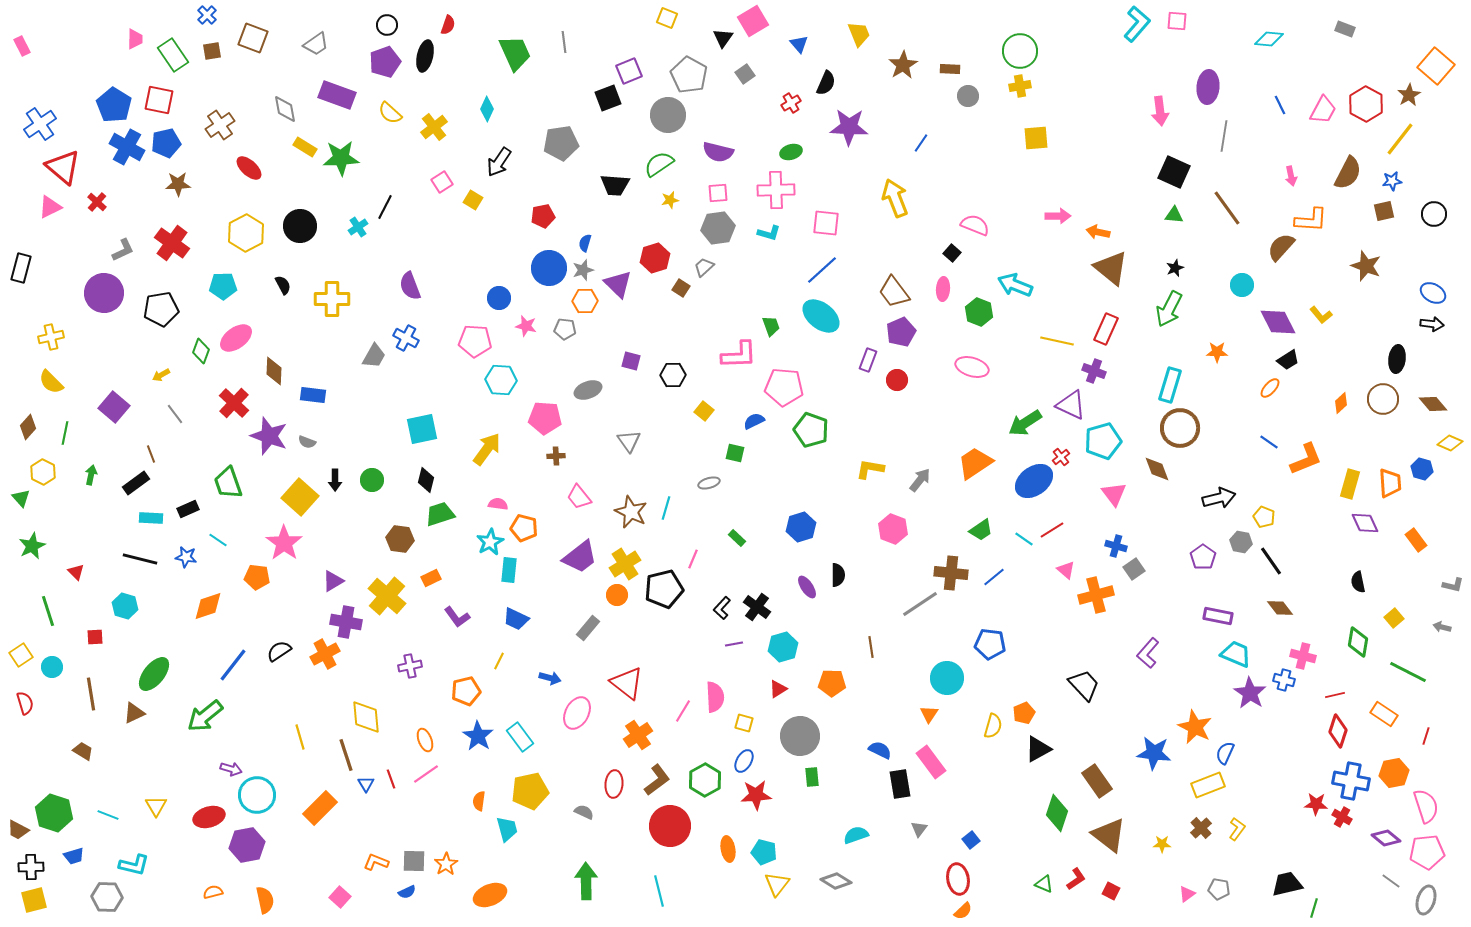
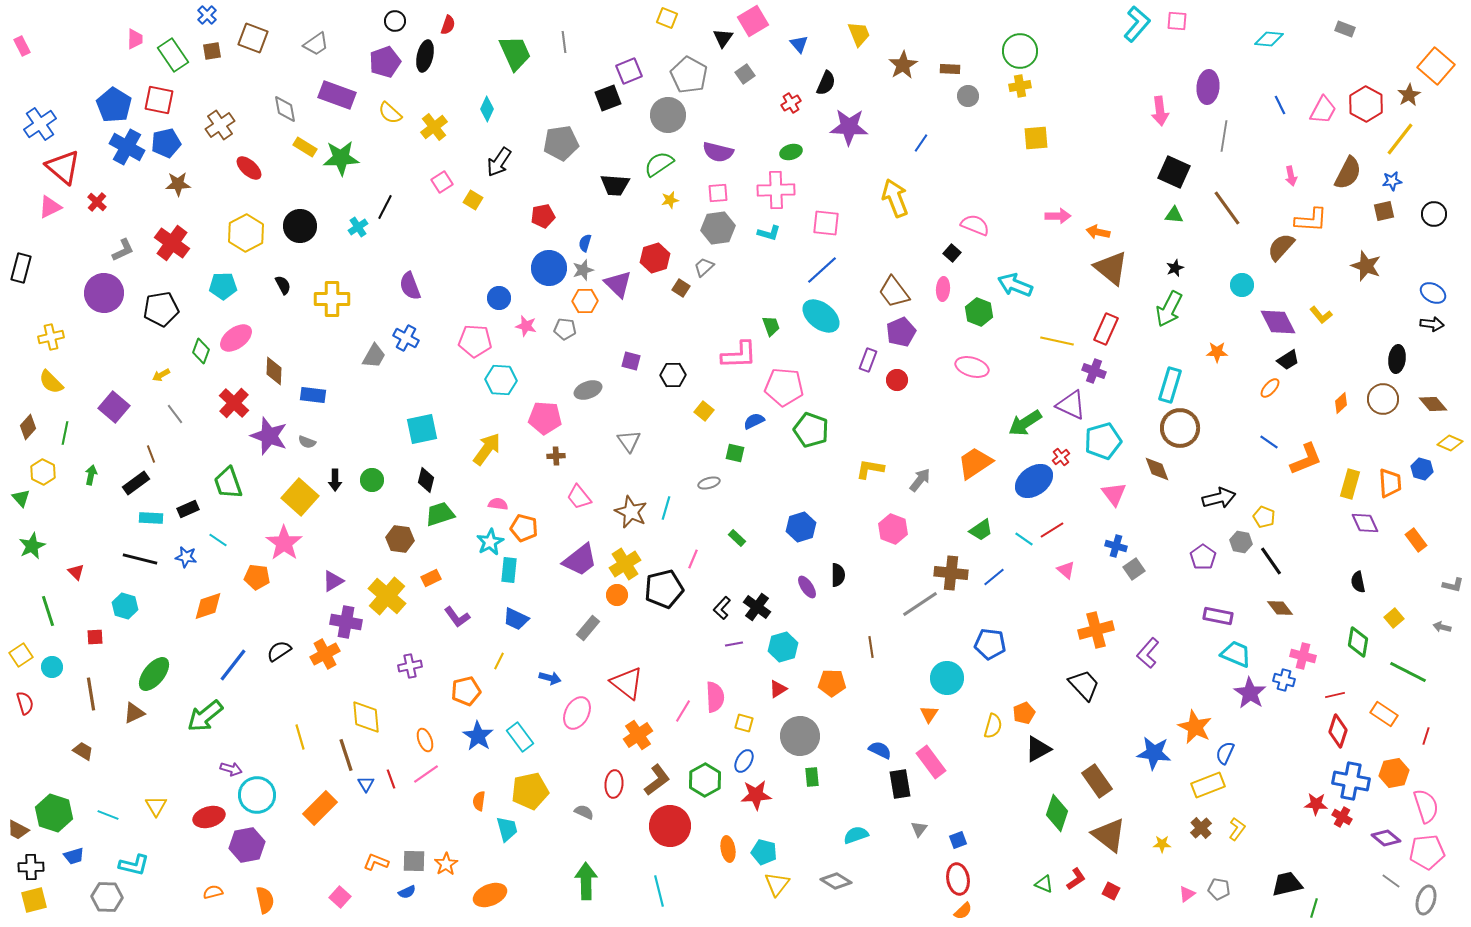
black circle at (387, 25): moved 8 px right, 4 px up
purple trapezoid at (580, 557): moved 3 px down
orange cross at (1096, 595): moved 35 px down
blue square at (971, 840): moved 13 px left; rotated 18 degrees clockwise
